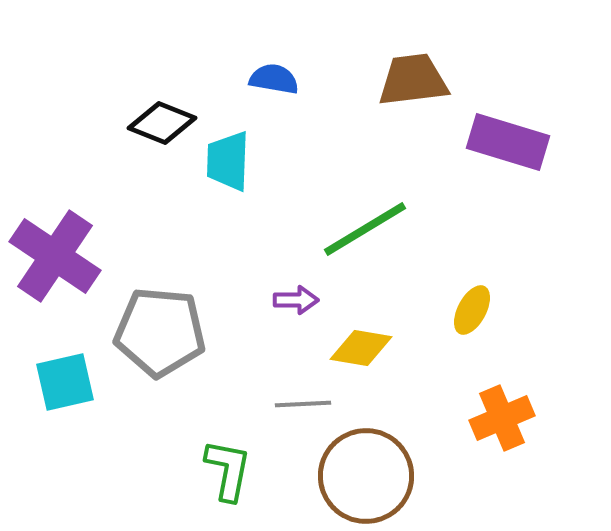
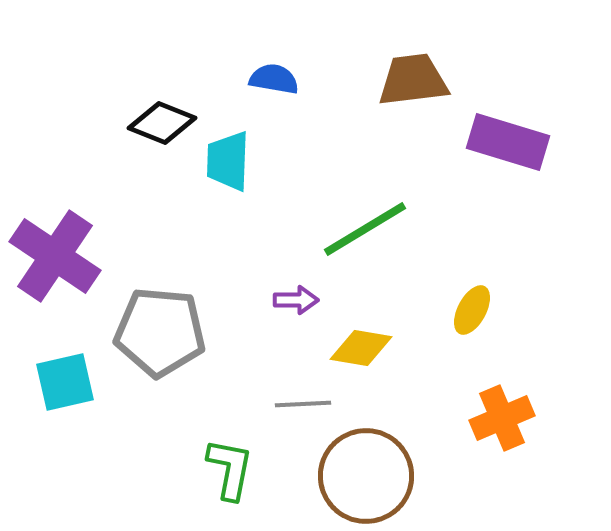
green L-shape: moved 2 px right, 1 px up
